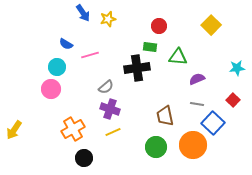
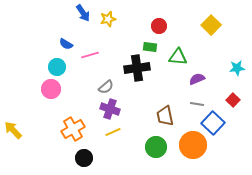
yellow arrow: moved 1 px left; rotated 102 degrees clockwise
